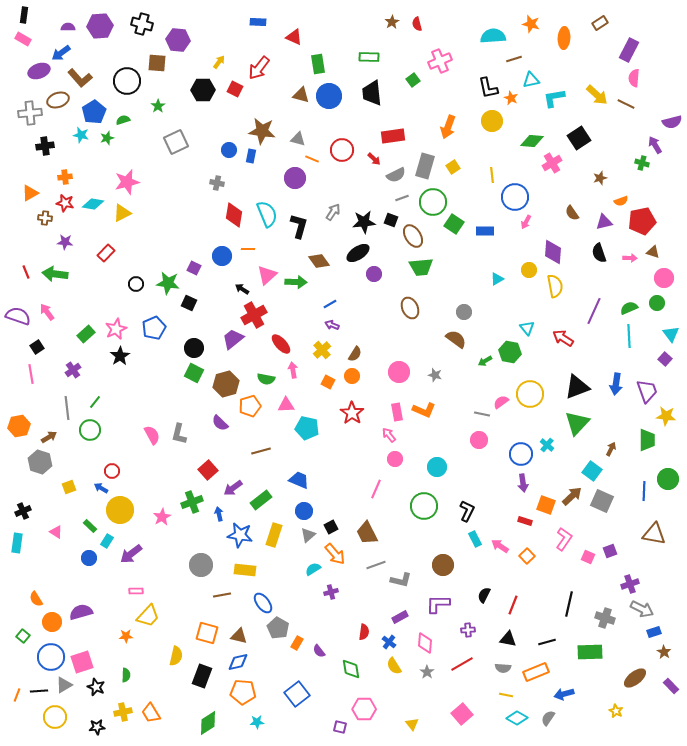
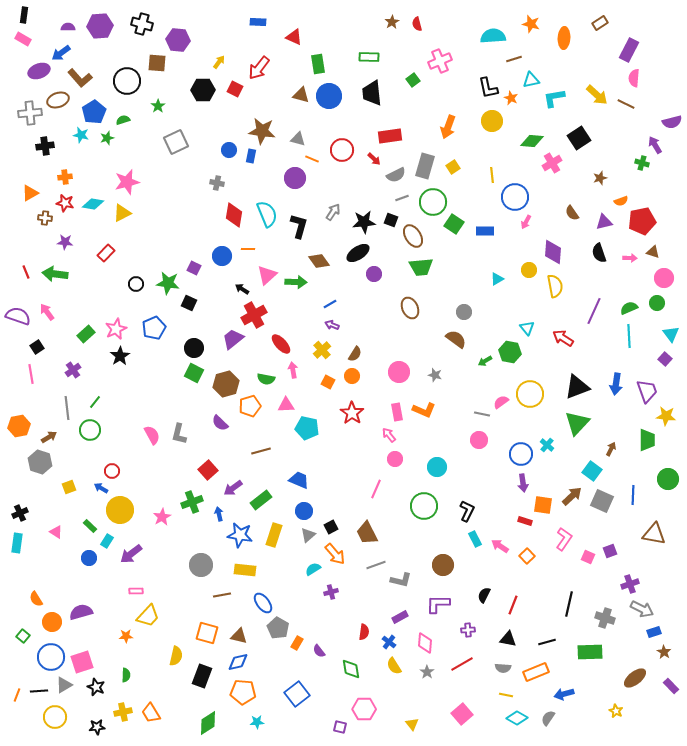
red rectangle at (393, 136): moved 3 px left
blue line at (644, 491): moved 11 px left, 4 px down
orange square at (546, 505): moved 3 px left; rotated 12 degrees counterclockwise
black cross at (23, 511): moved 3 px left, 2 px down
